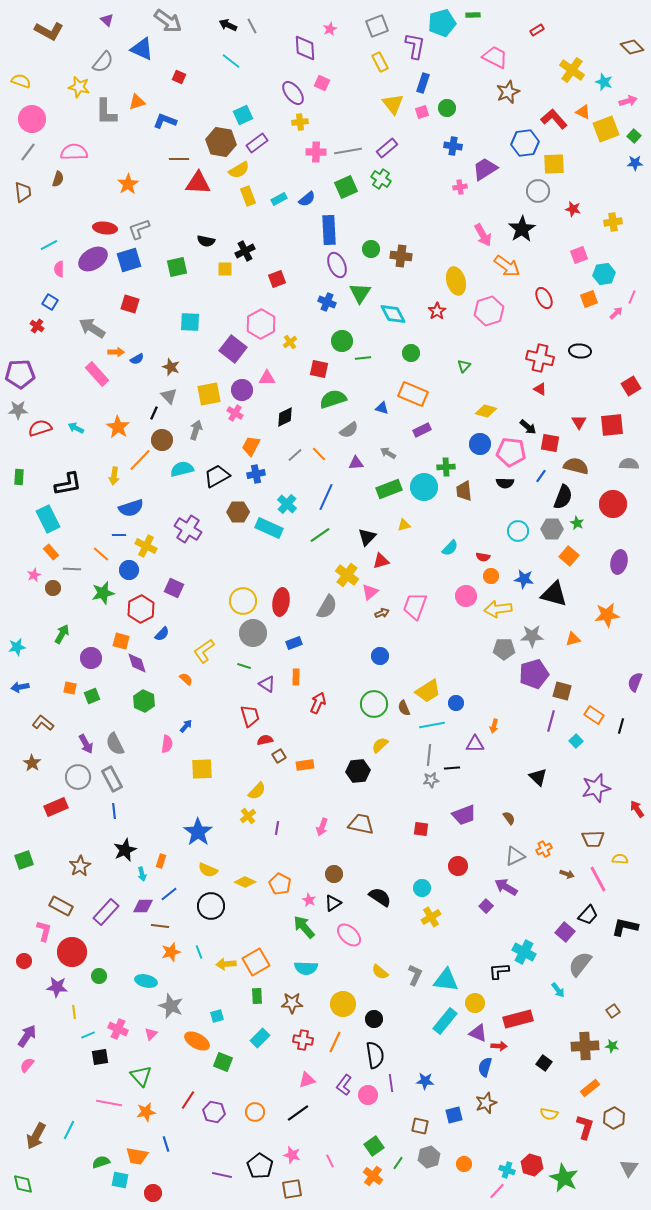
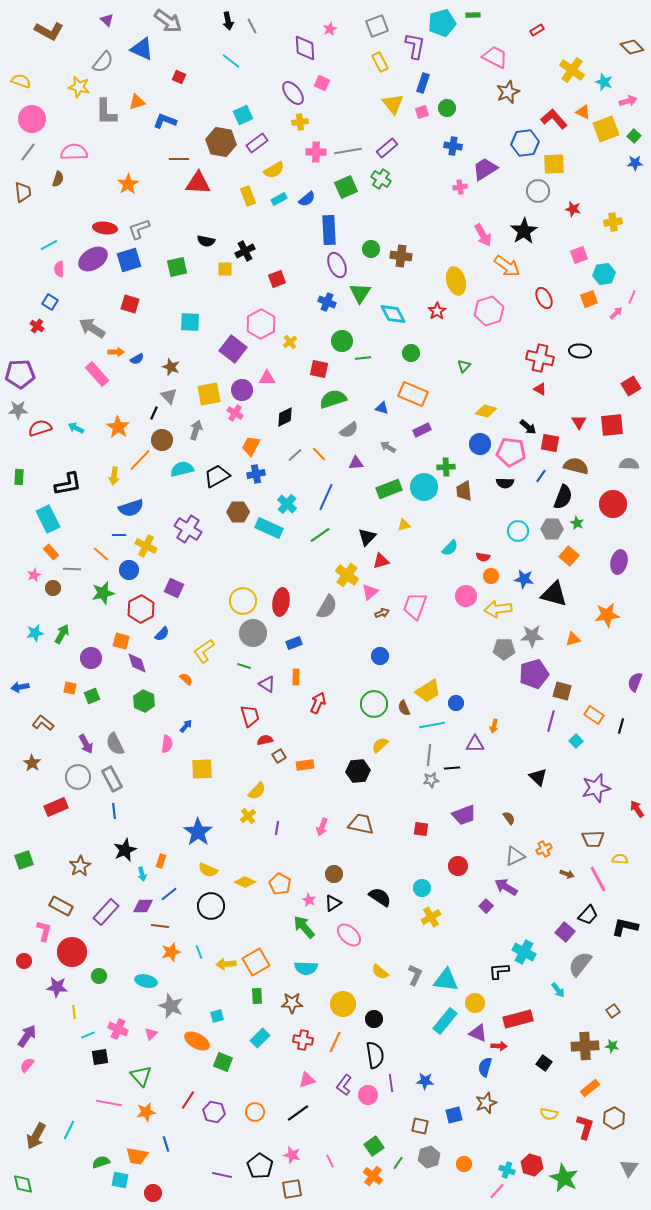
black arrow at (228, 25): moved 4 px up; rotated 126 degrees counterclockwise
yellow semicircle at (239, 170): moved 35 px right
black star at (522, 229): moved 2 px right, 2 px down
gray arrow at (388, 453): moved 6 px up
cyan star at (17, 647): moved 18 px right, 14 px up
